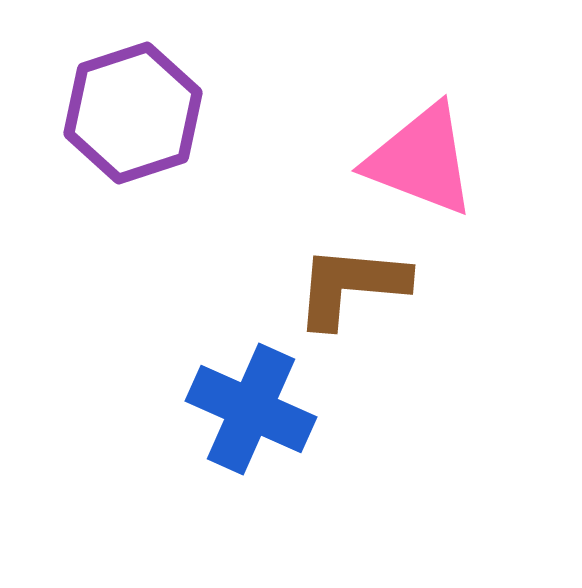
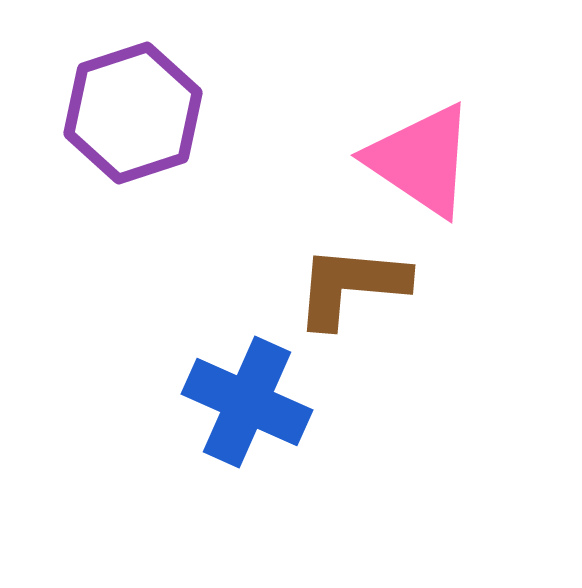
pink triangle: rotated 13 degrees clockwise
blue cross: moved 4 px left, 7 px up
